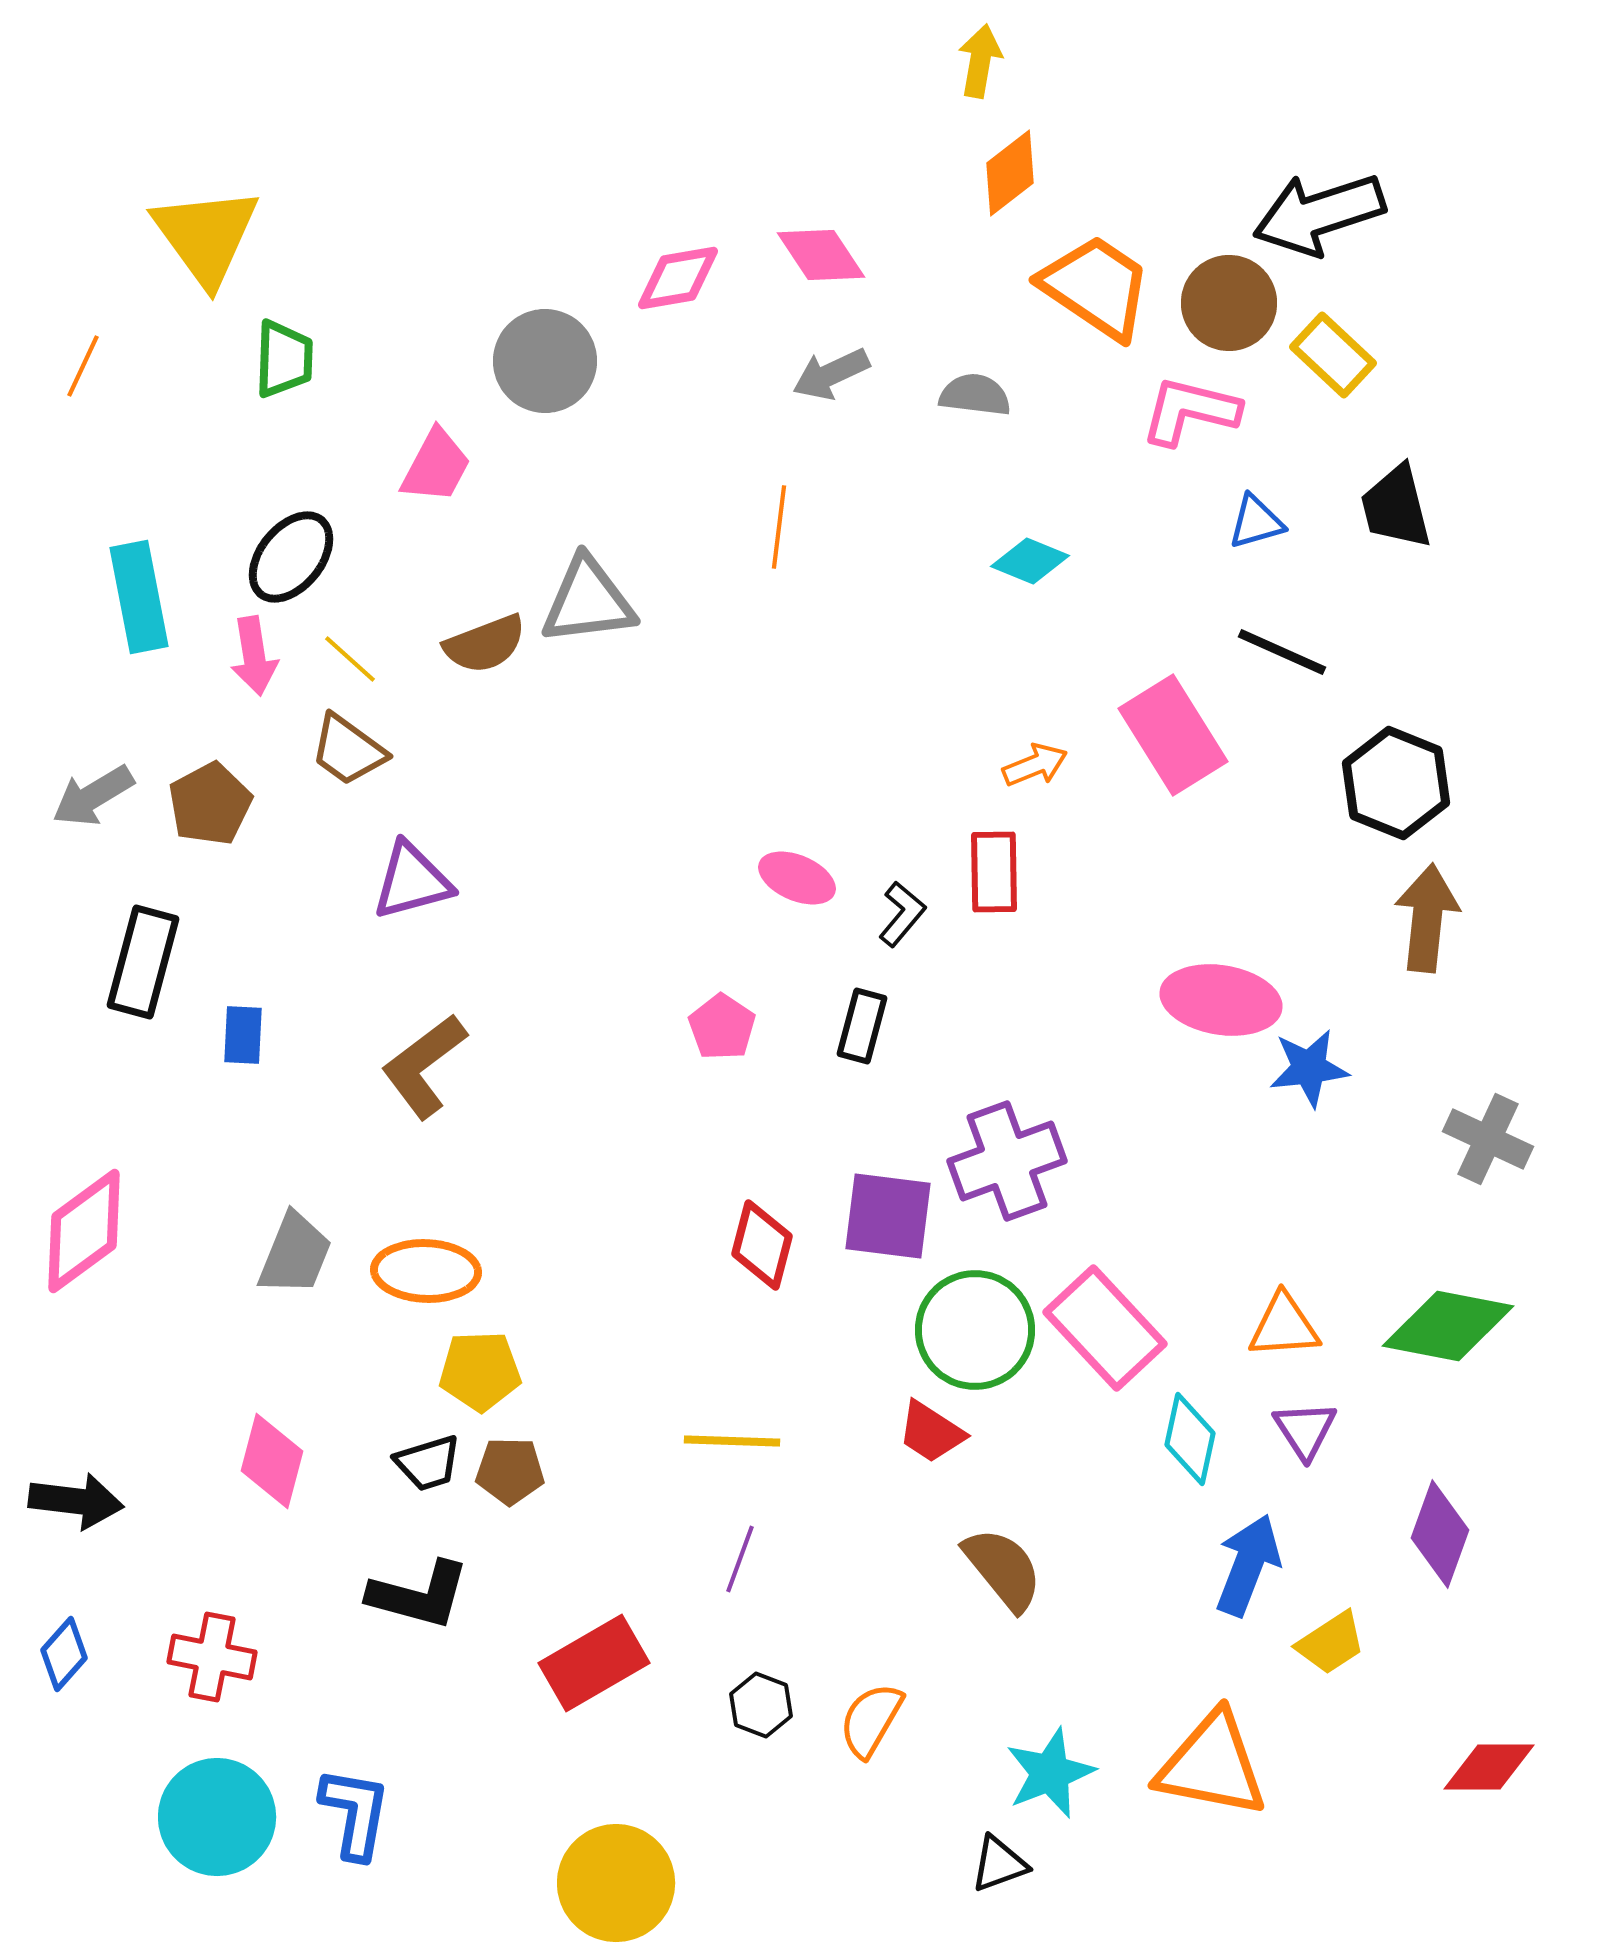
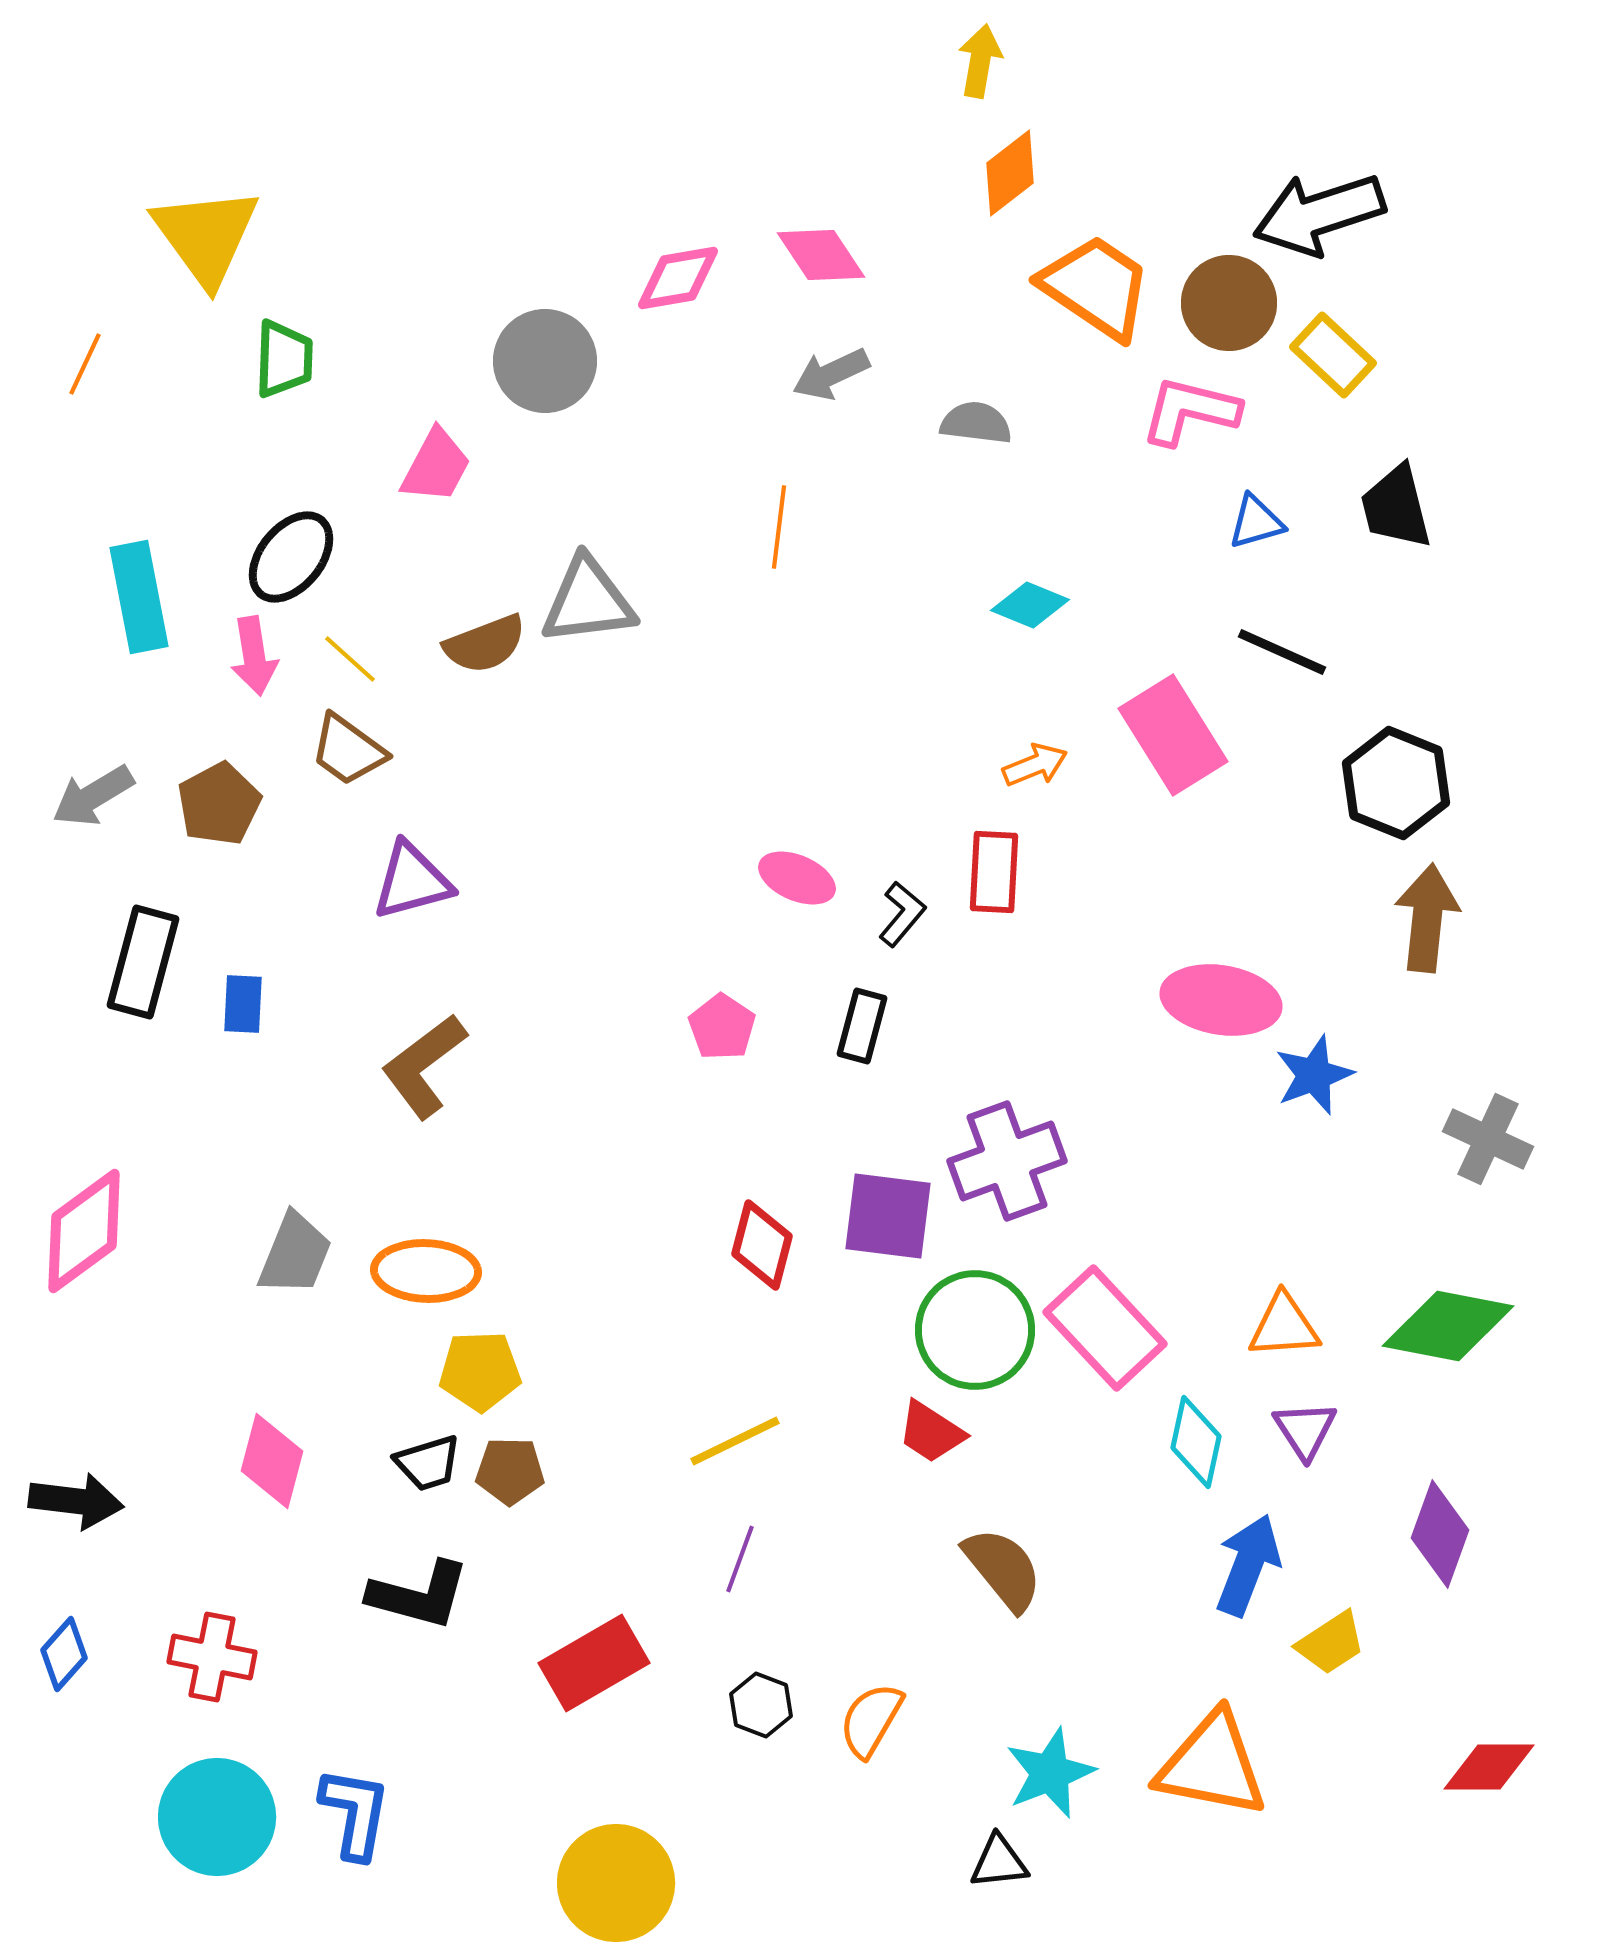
orange line at (83, 366): moved 2 px right, 2 px up
gray semicircle at (975, 395): moved 1 px right, 28 px down
cyan diamond at (1030, 561): moved 44 px down
brown pentagon at (210, 804): moved 9 px right
red rectangle at (994, 872): rotated 4 degrees clockwise
blue rectangle at (243, 1035): moved 31 px up
blue star at (1309, 1068): moved 5 px right, 7 px down; rotated 14 degrees counterclockwise
cyan diamond at (1190, 1439): moved 6 px right, 3 px down
yellow line at (732, 1441): moved 3 px right; rotated 28 degrees counterclockwise
black triangle at (999, 1864): moved 2 px up; rotated 14 degrees clockwise
